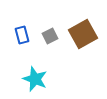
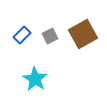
blue rectangle: rotated 60 degrees clockwise
cyan star: rotated 10 degrees clockwise
